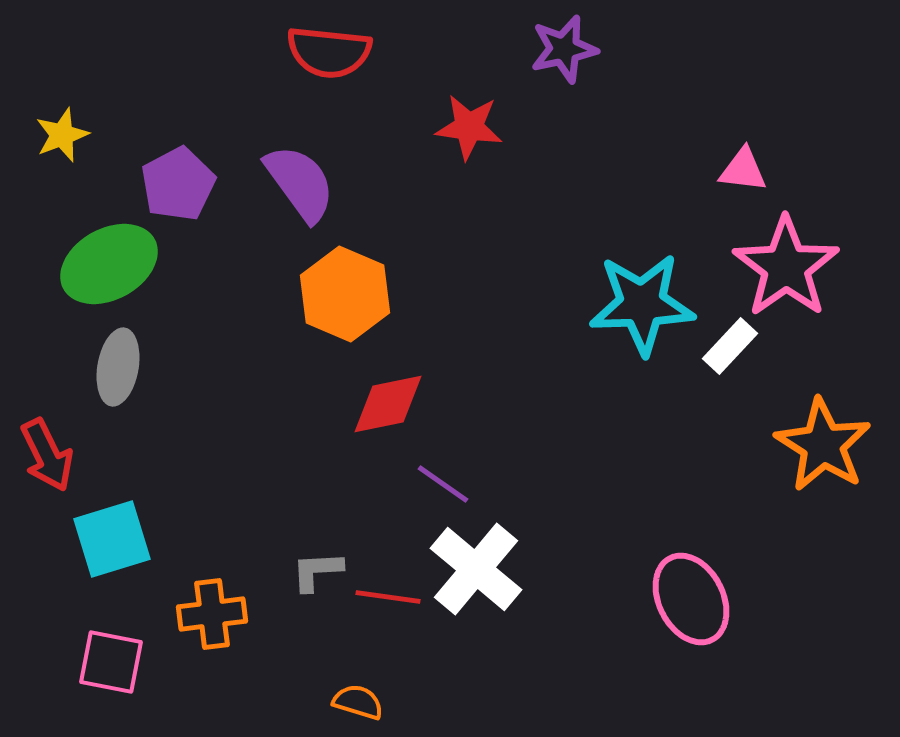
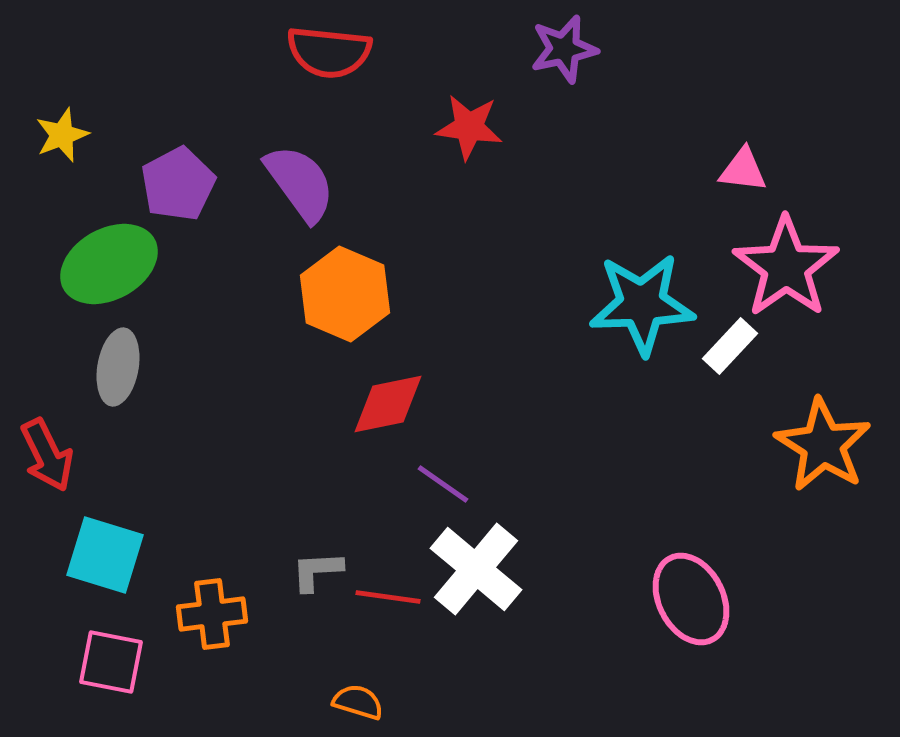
cyan square: moved 7 px left, 16 px down; rotated 34 degrees clockwise
